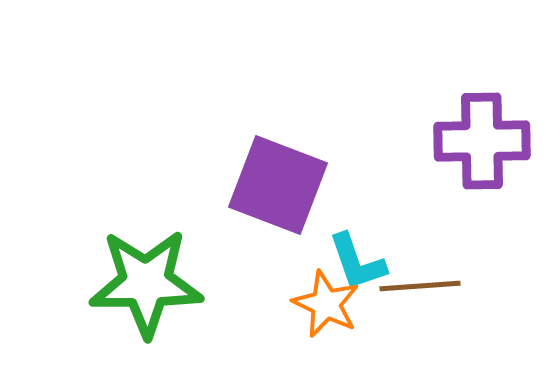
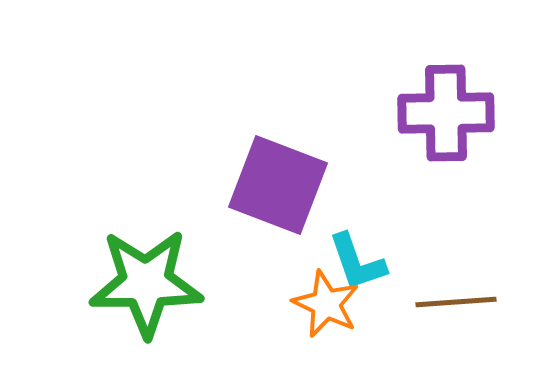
purple cross: moved 36 px left, 28 px up
brown line: moved 36 px right, 16 px down
